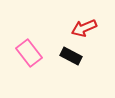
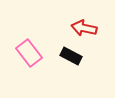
red arrow: rotated 35 degrees clockwise
